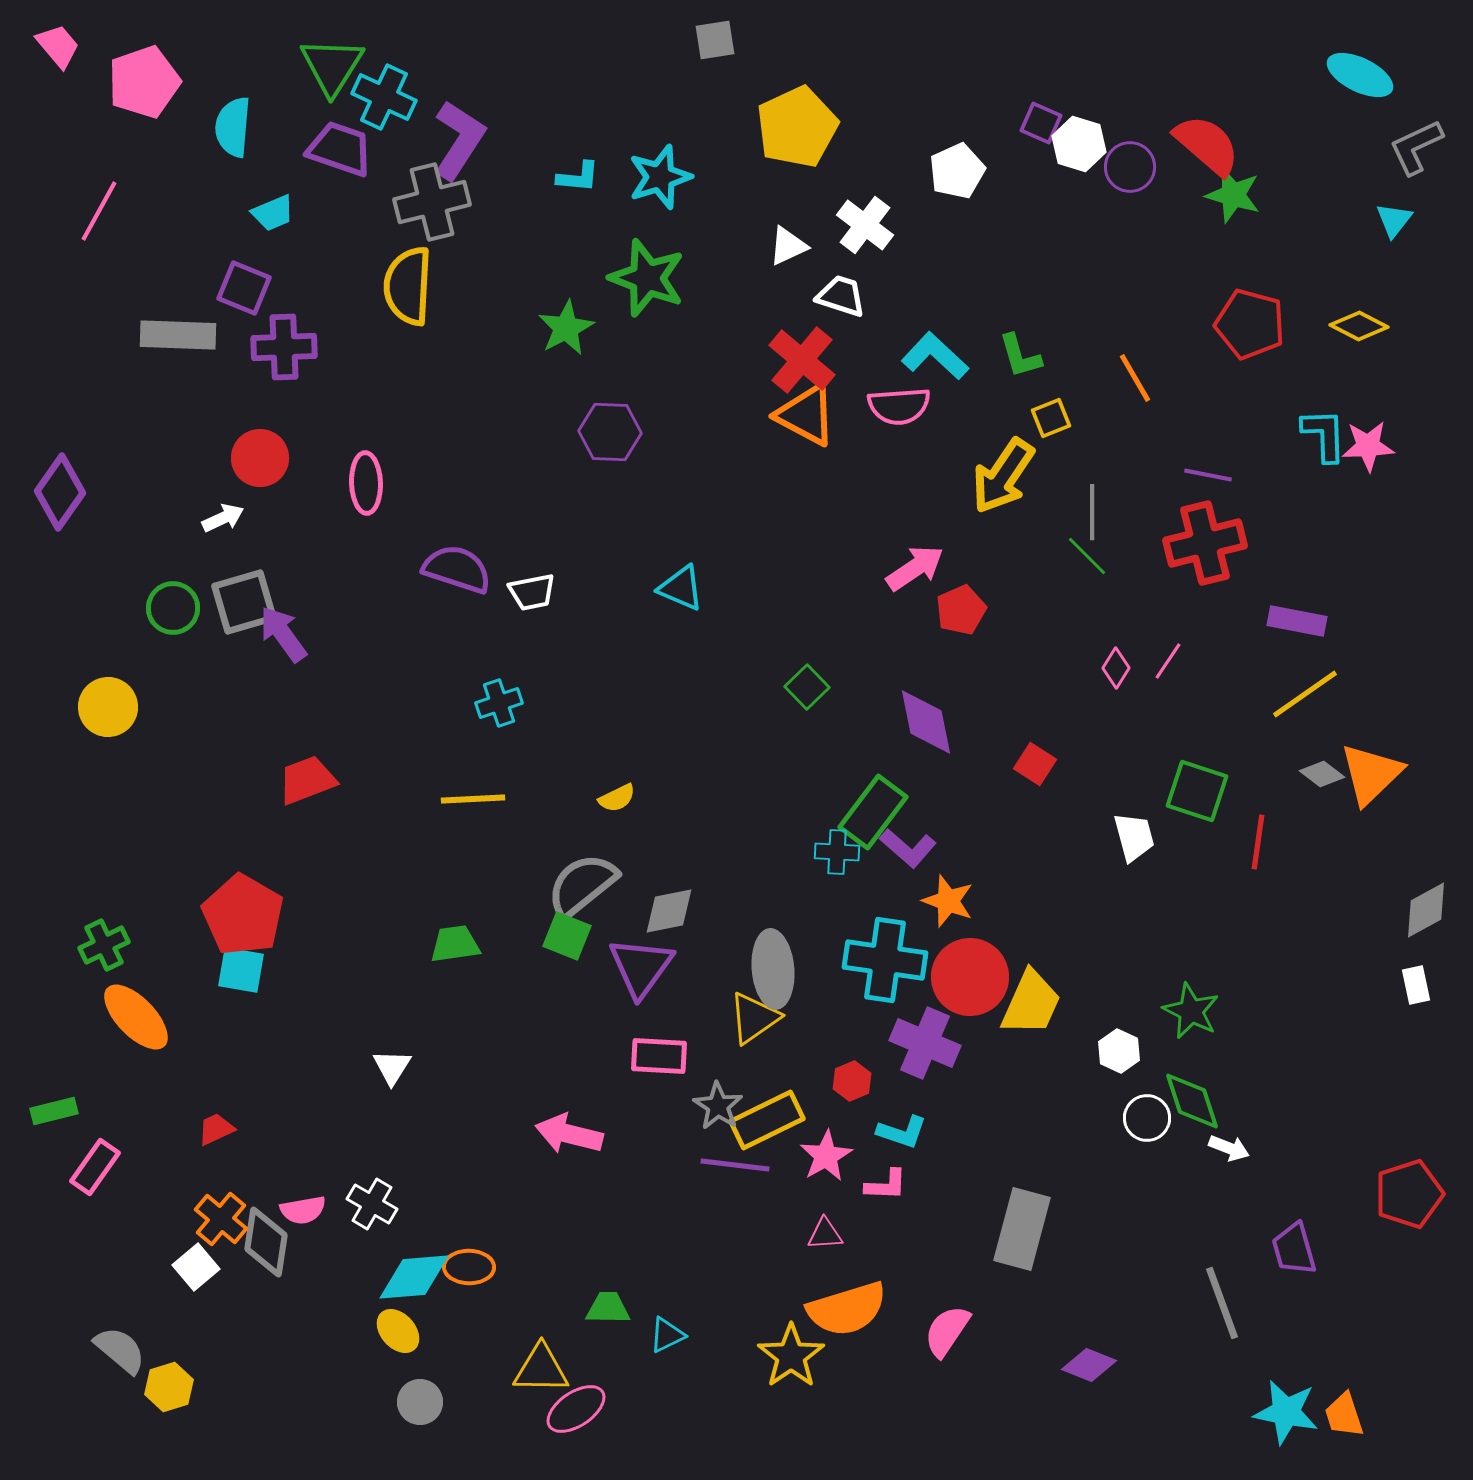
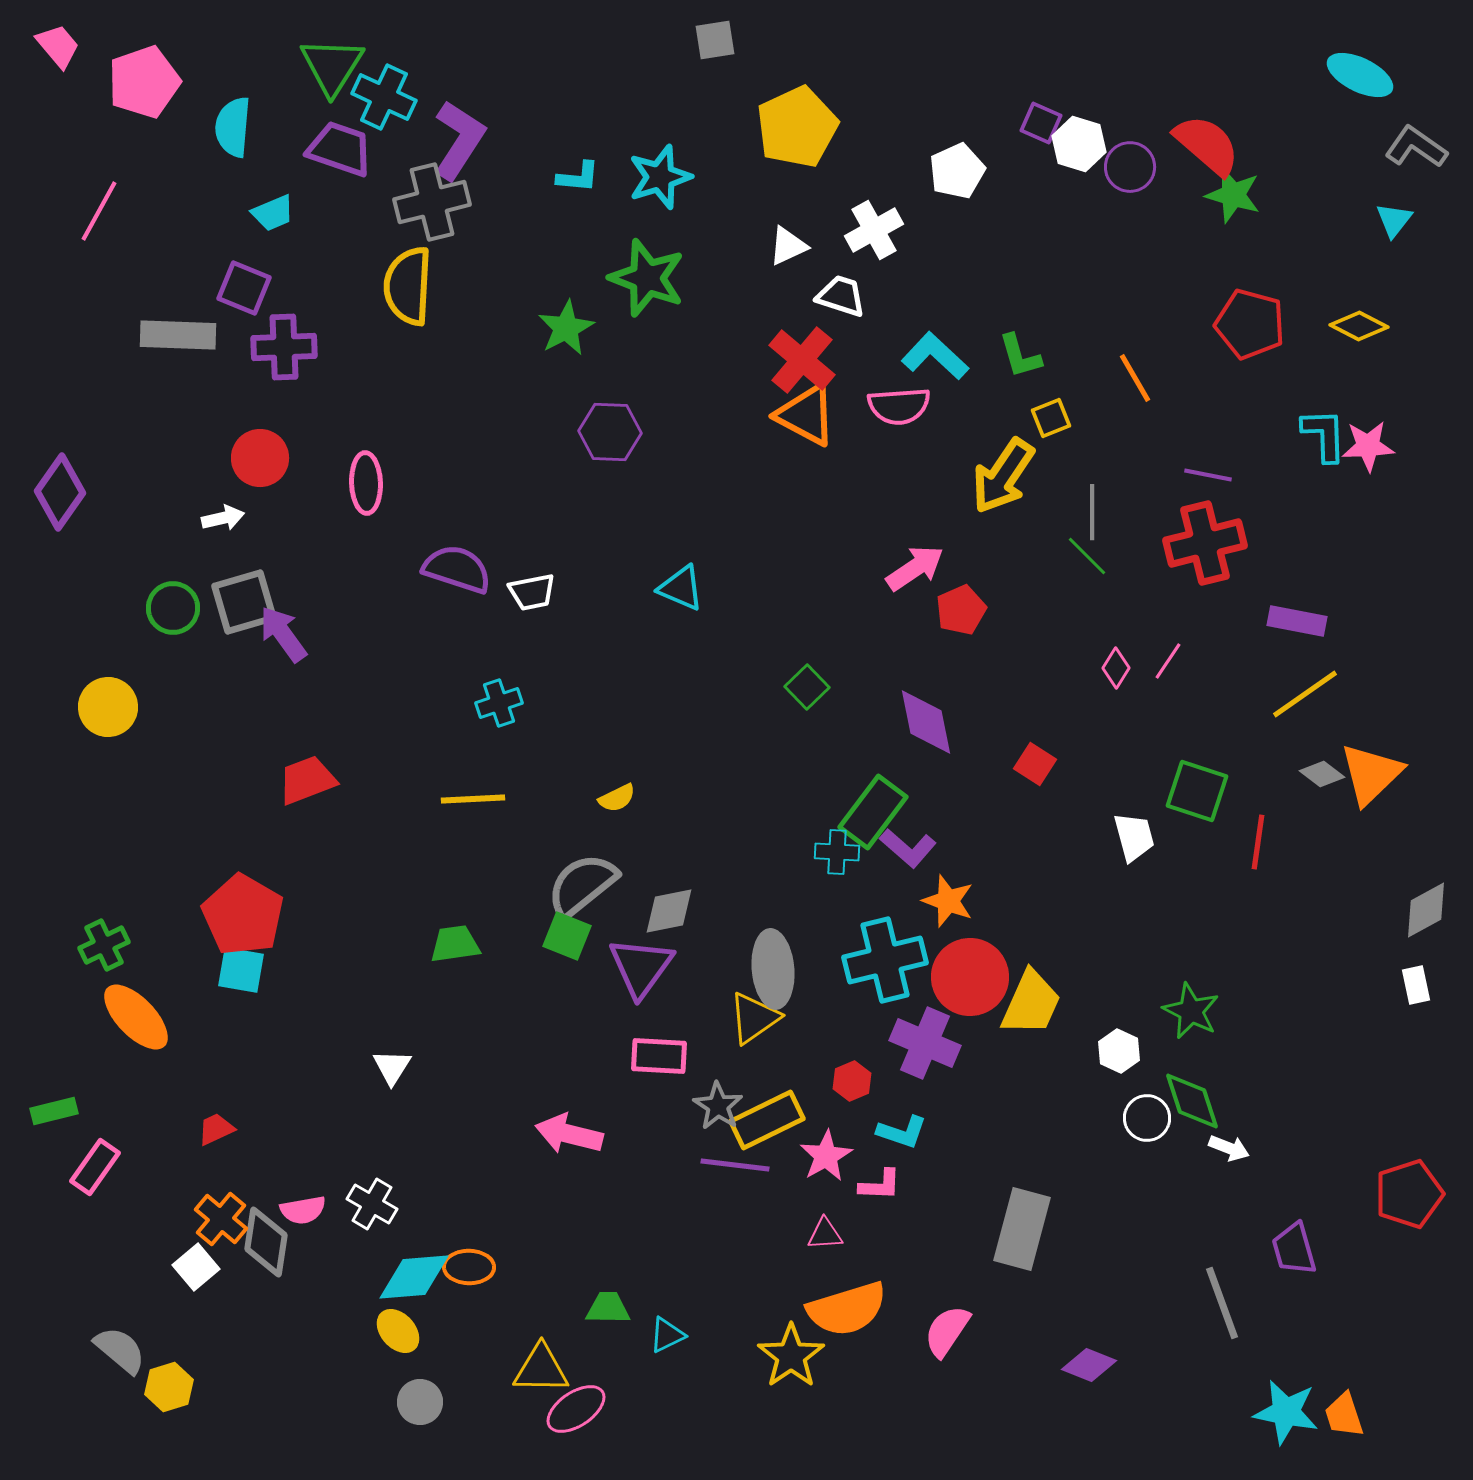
gray L-shape at (1416, 147): rotated 60 degrees clockwise
white cross at (865, 225): moved 9 px right, 5 px down; rotated 24 degrees clockwise
white arrow at (223, 518): rotated 12 degrees clockwise
cyan cross at (885, 960): rotated 22 degrees counterclockwise
pink L-shape at (886, 1185): moved 6 px left
